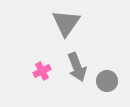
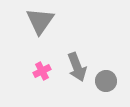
gray triangle: moved 26 px left, 2 px up
gray circle: moved 1 px left
